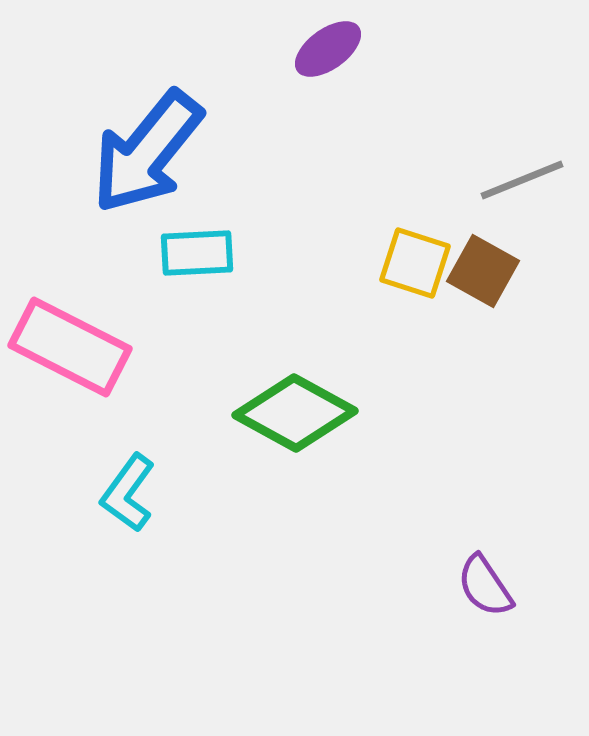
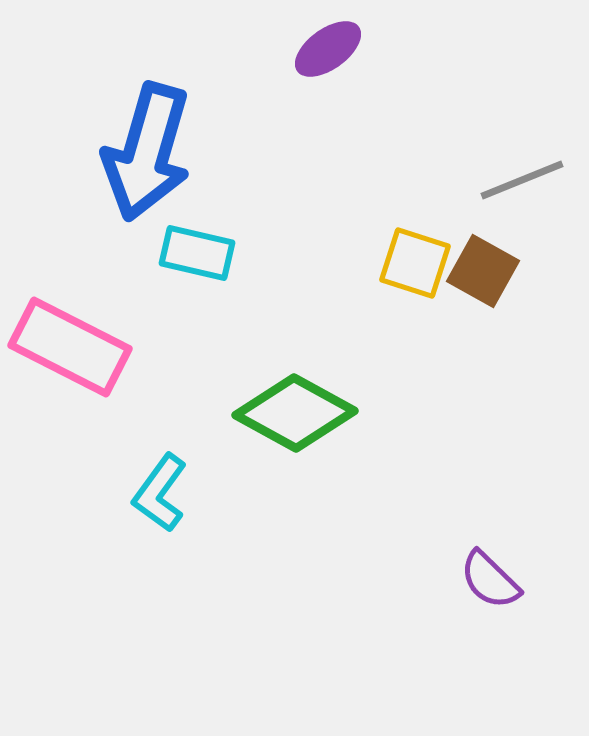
blue arrow: rotated 23 degrees counterclockwise
cyan rectangle: rotated 16 degrees clockwise
cyan L-shape: moved 32 px right
purple semicircle: moved 5 px right, 6 px up; rotated 12 degrees counterclockwise
